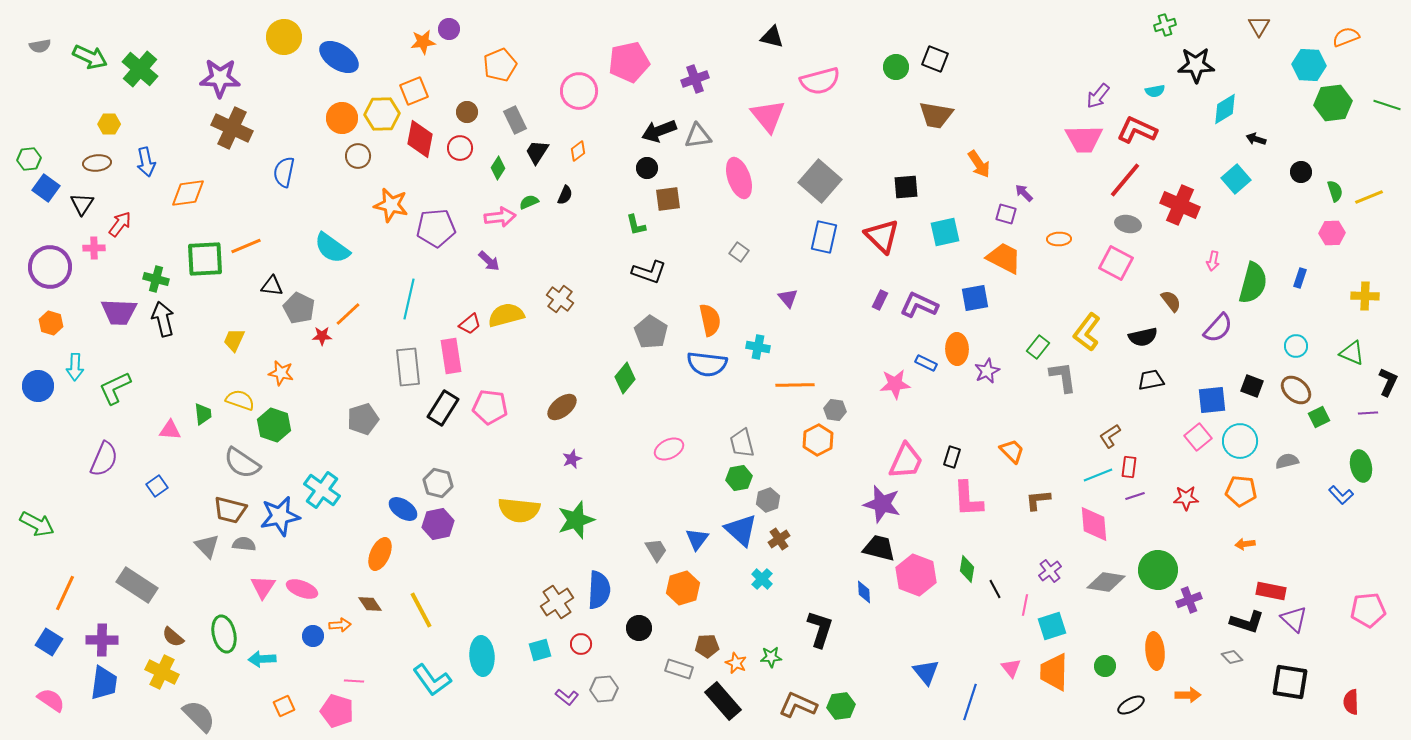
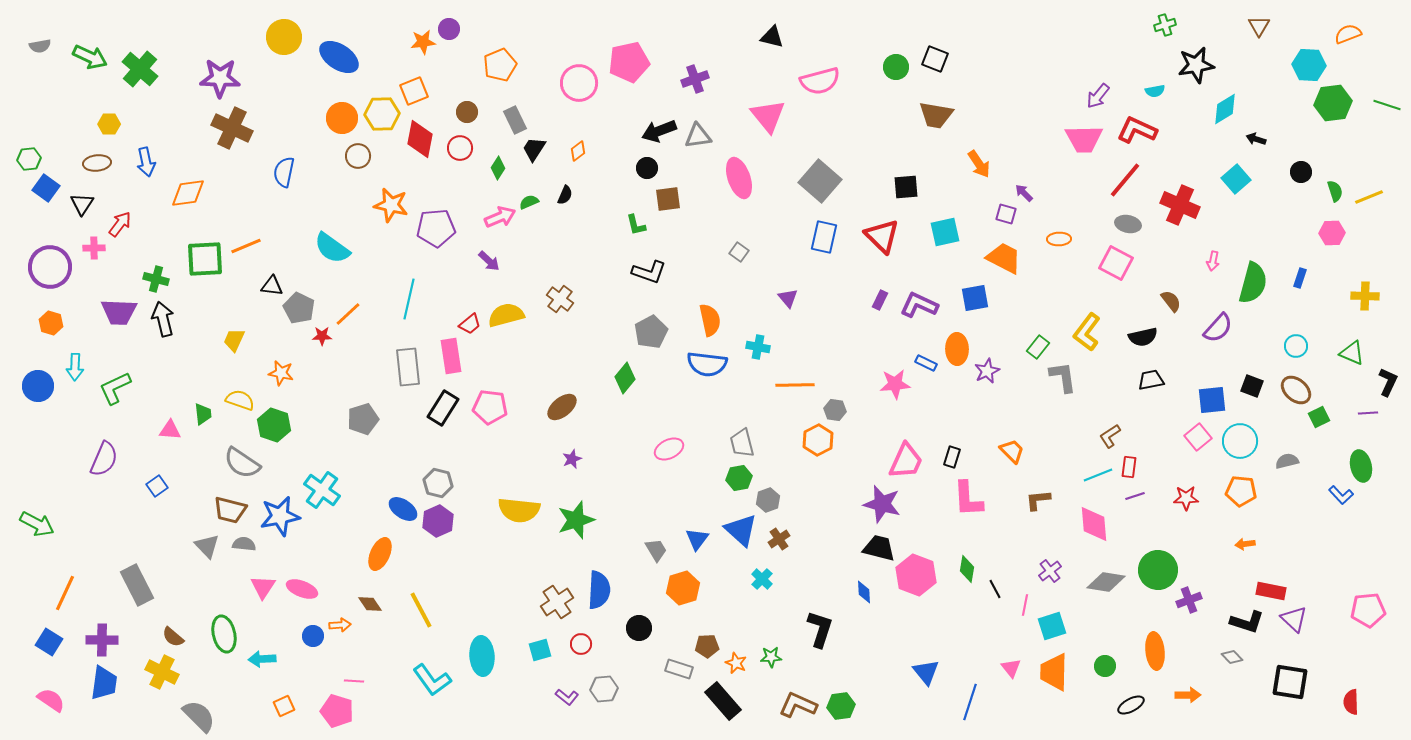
orange semicircle at (1346, 37): moved 2 px right, 3 px up
black star at (1196, 65): rotated 9 degrees counterclockwise
pink circle at (579, 91): moved 8 px up
black trapezoid at (537, 152): moved 3 px left, 3 px up
pink arrow at (500, 217): rotated 16 degrees counterclockwise
gray pentagon at (651, 332): rotated 12 degrees clockwise
purple hexagon at (438, 524): moved 3 px up; rotated 12 degrees counterclockwise
gray rectangle at (137, 585): rotated 30 degrees clockwise
